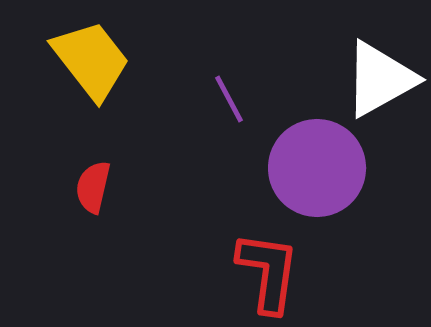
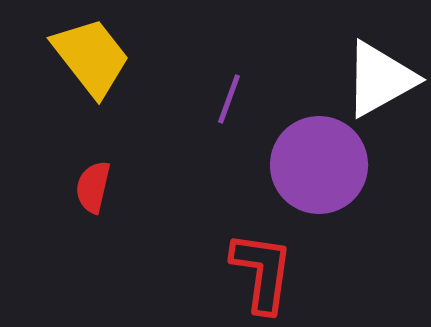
yellow trapezoid: moved 3 px up
purple line: rotated 48 degrees clockwise
purple circle: moved 2 px right, 3 px up
red L-shape: moved 6 px left
